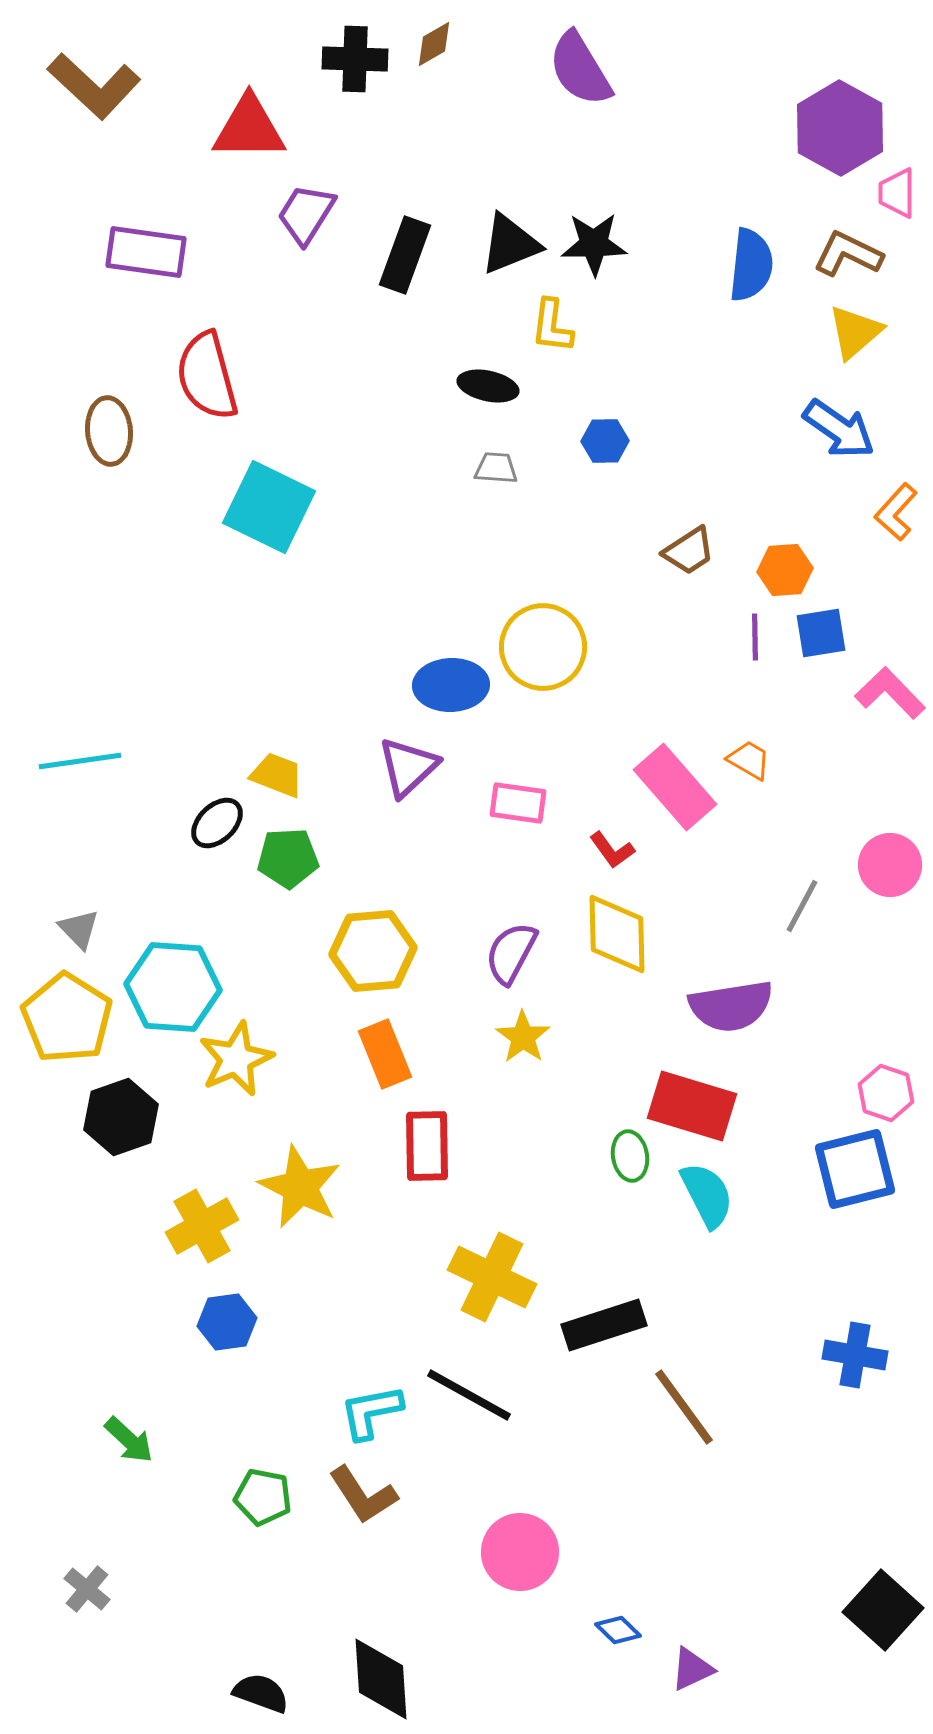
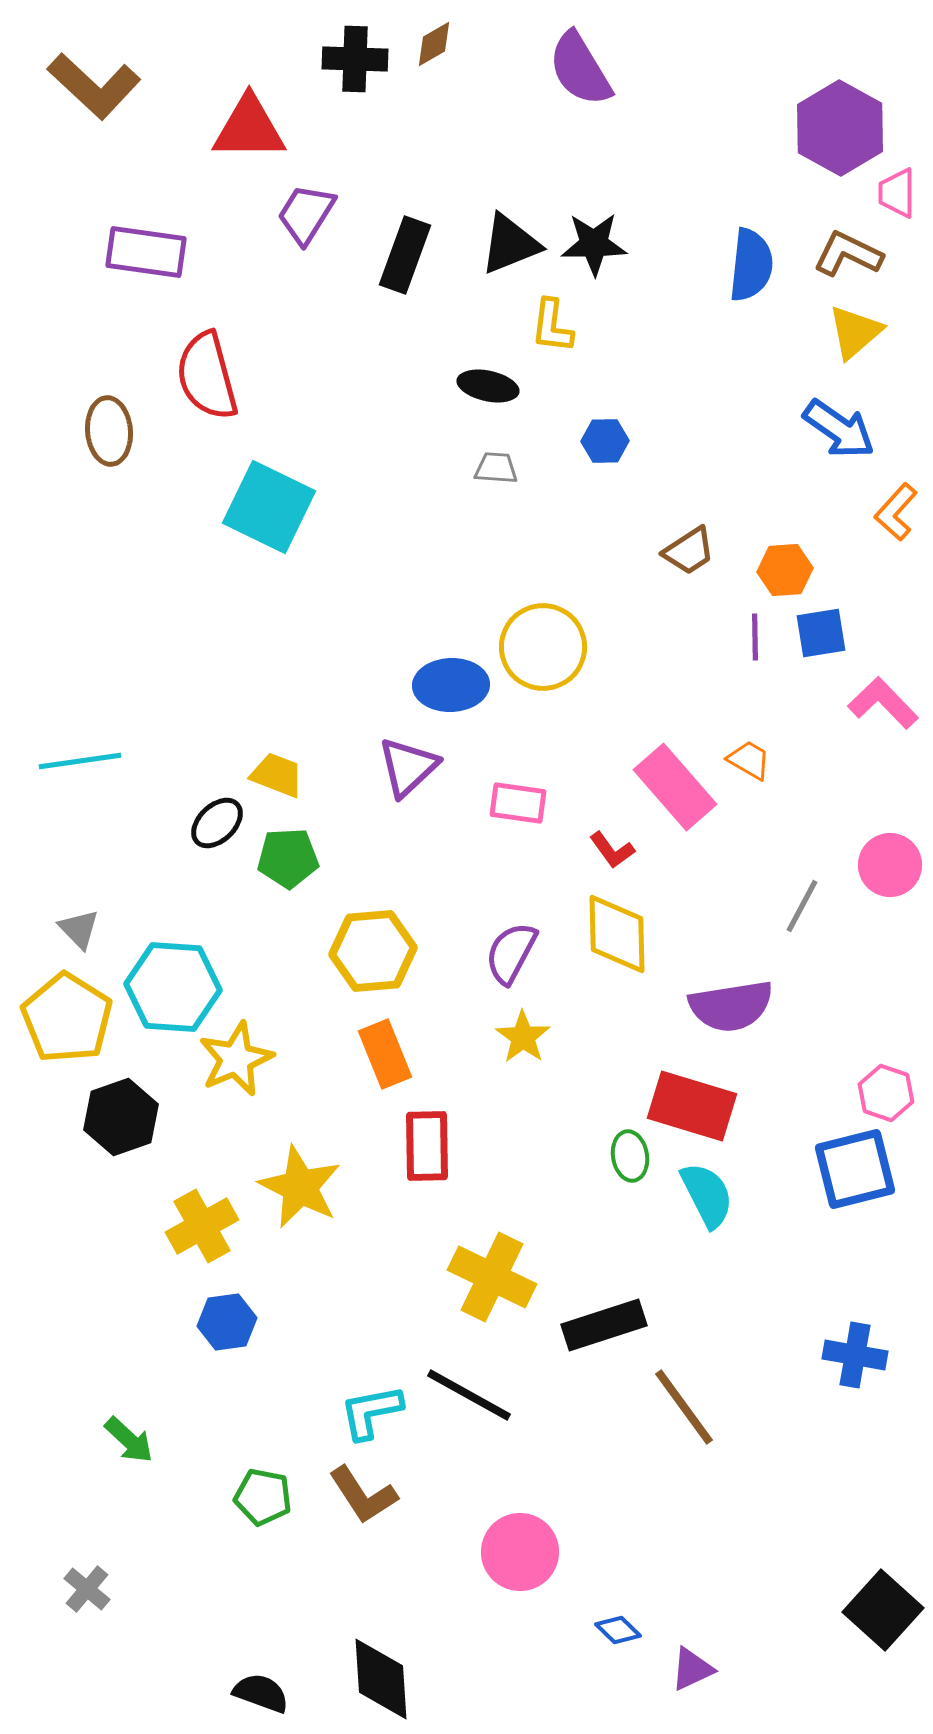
pink L-shape at (890, 693): moved 7 px left, 10 px down
